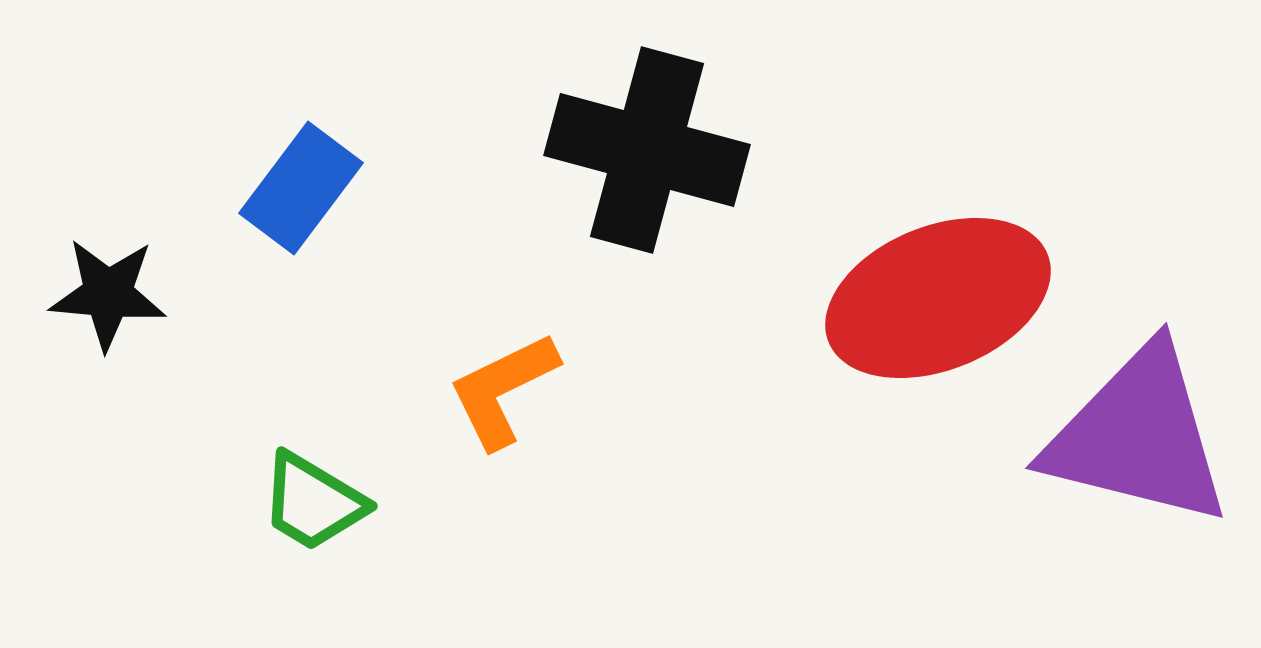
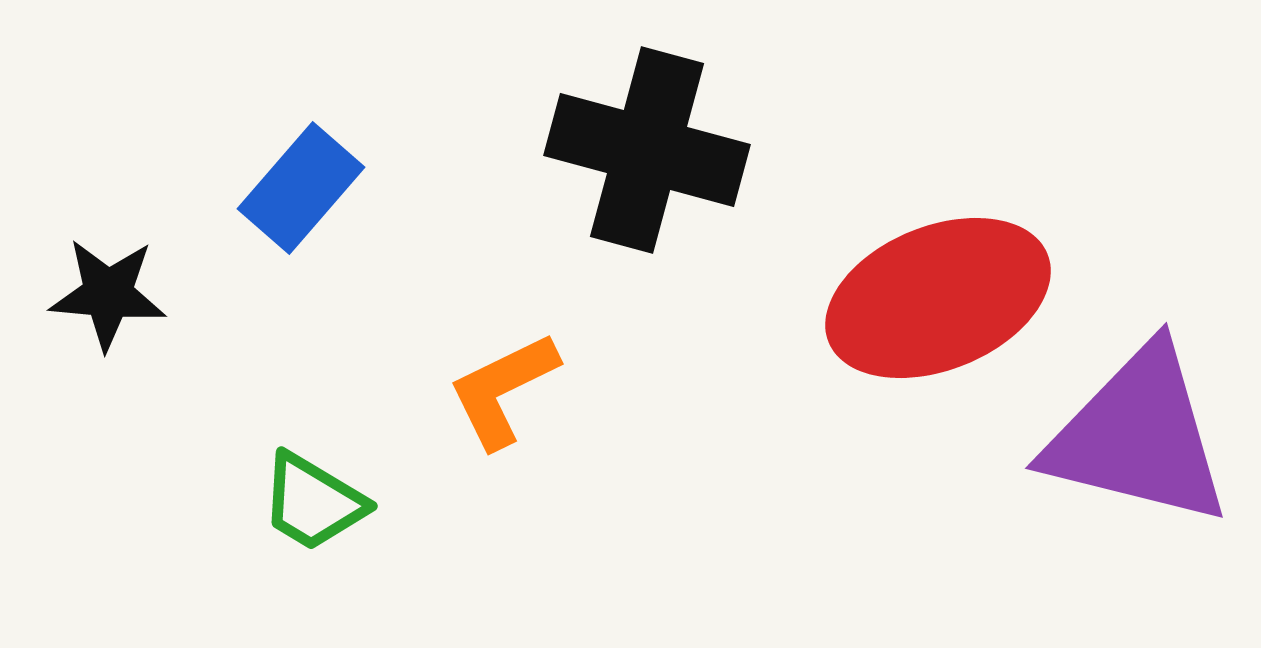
blue rectangle: rotated 4 degrees clockwise
